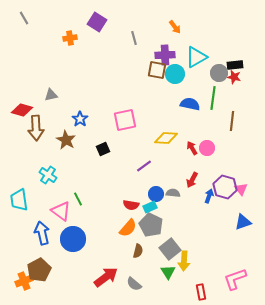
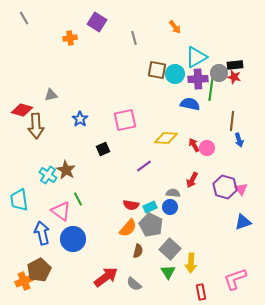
purple cross at (165, 55): moved 33 px right, 24 px down
green line at (213, 98): moved 2 px left, 9 px up
brown arrow at (36, 128): moved 2 px up
brown star at (66, 140): moved 30 px down
red arrow at (192, 148): moved 2 px right, 3 px up
blue circle at (156, 194): moved 14 px right, 13 px down
blue arrow at (209, 196): moved 30 px right, 56 px up; rotated 144 degrees clockwise
gray square at (170, 249): rotated 10 degrees counterclockwise
yellow arrow at (184, 261): moved 7 px right, 2 px down
